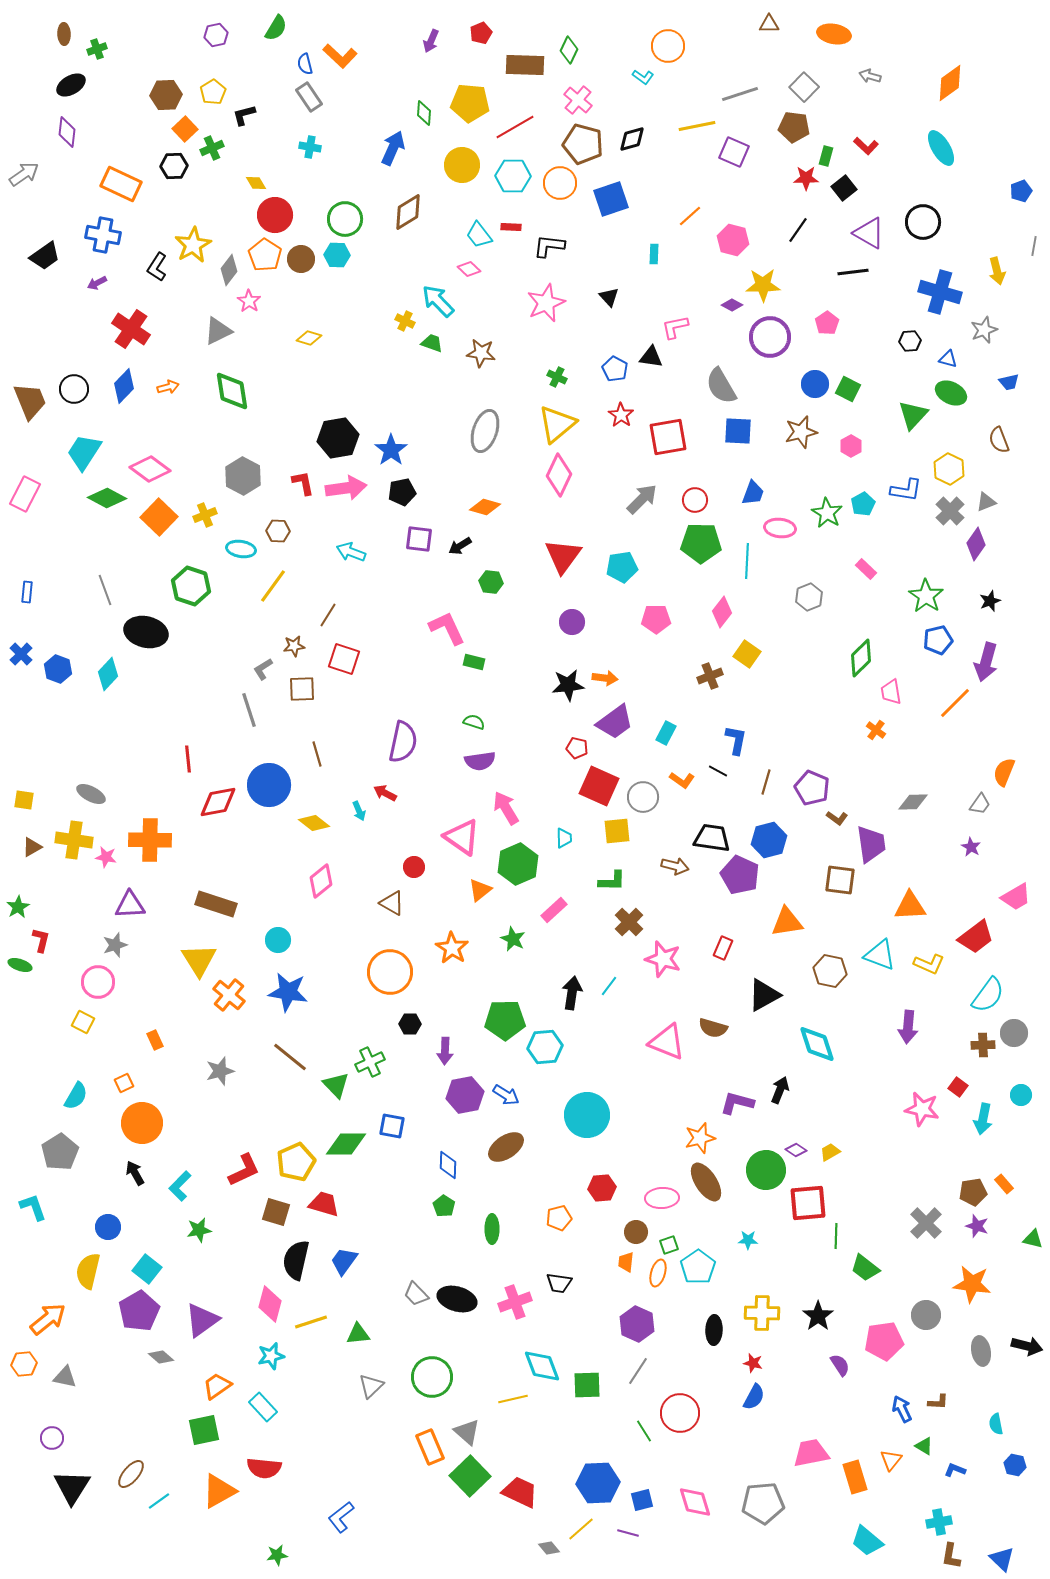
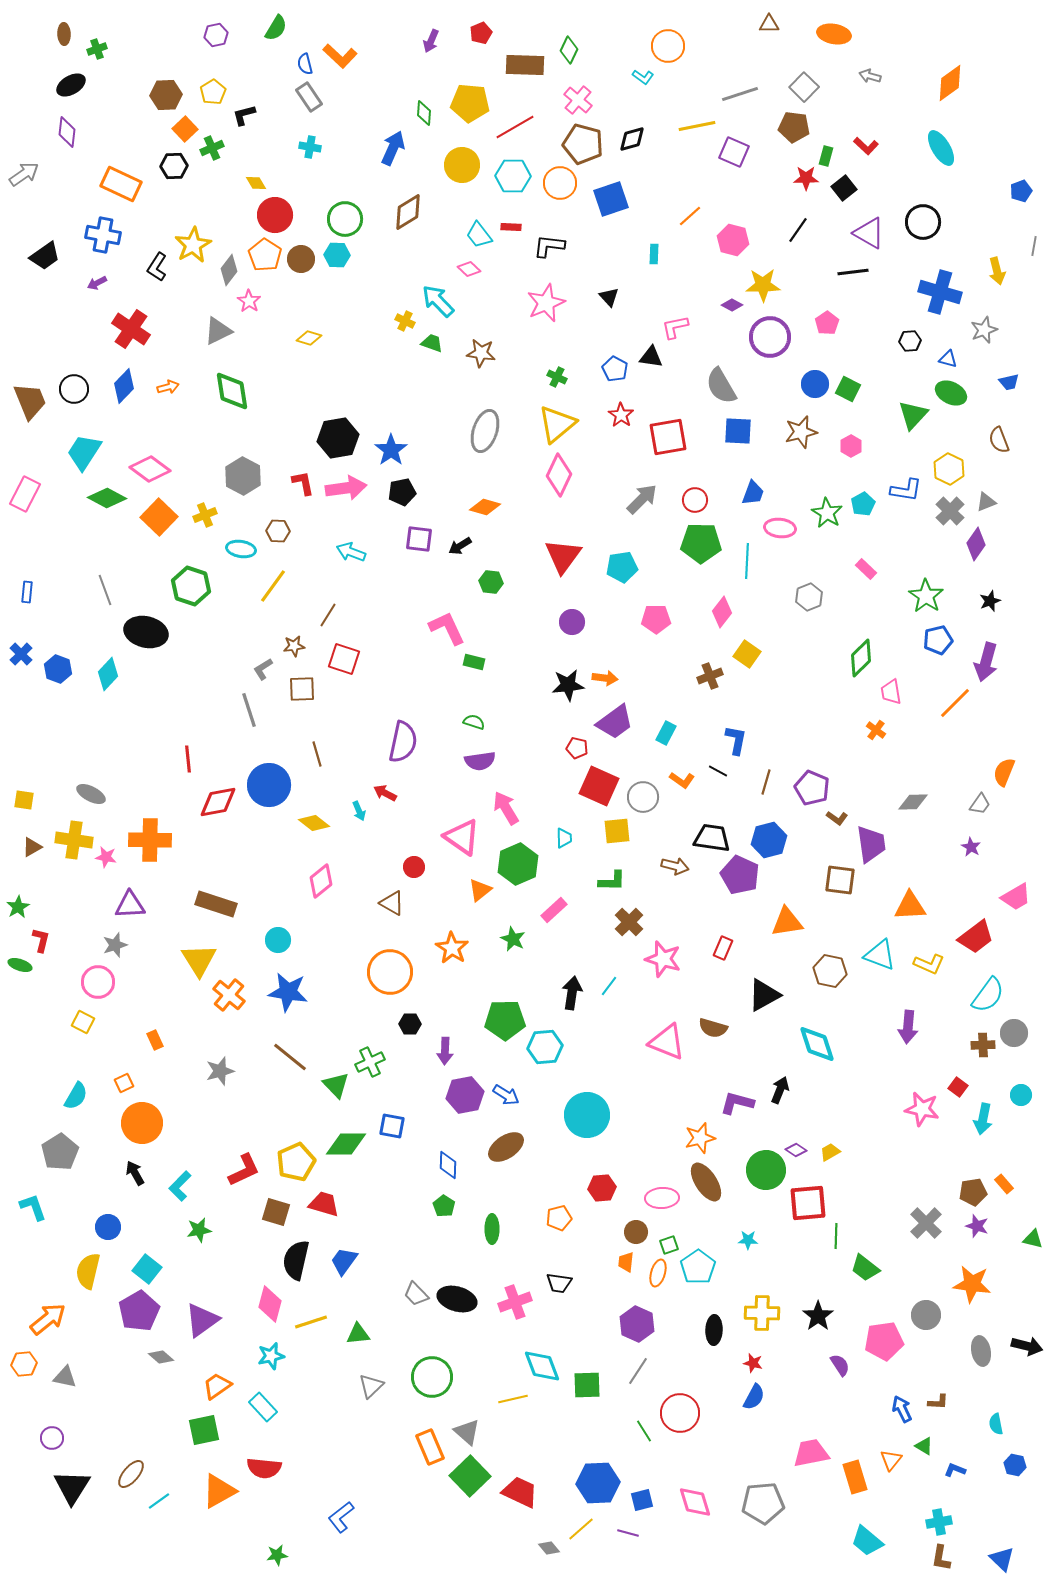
brown L-shape at (951, 1556): moved 10 px left, 2 px down
